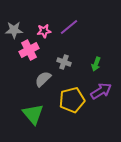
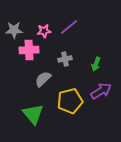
pink cross: rotated 24 degrees clockwise
gray cross: moved 1 px right, 3 px up; rotated 32 degrees counterclockwise
yellow pentagon: moved 2 px left, 1 px down
